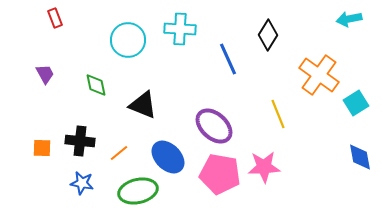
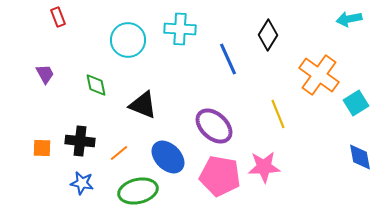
red rectangle: moved 3 px right, 1 px up
pink pentagon: moved 2 px down
